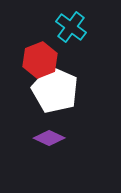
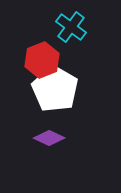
red hexagon: moved 2 px right
white pentagon: moved 1 px up; rotated 6 degrees clockwise
